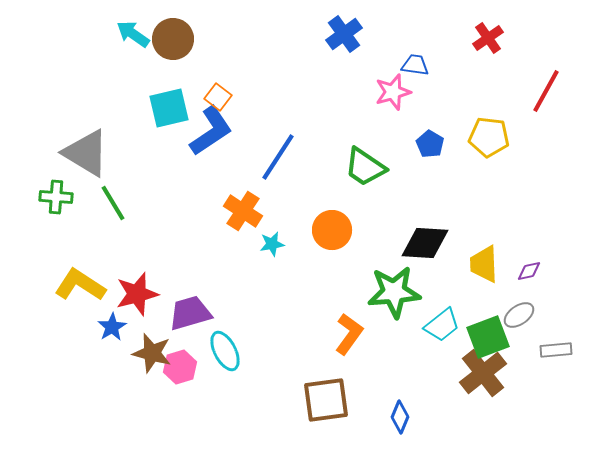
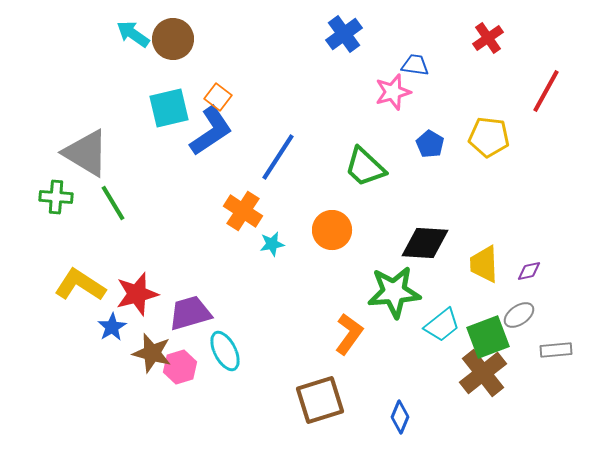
green trapezoid: rotated 9 degrees clockwise
brown square: moved 6 px left; rotated 9 degrees counterclockwise
